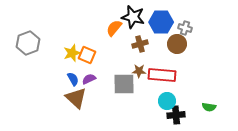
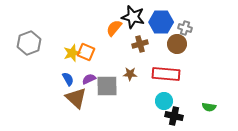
gray hexagon: moved 1 px right
orange square: moved 1 px left, 3 px up
brown star: moved 9 px left, 3 px down
red rectangle: moved 4 px right, 1 px up
blue semicircle: moved 5 px left
gray square: moved 17 px left, 2 px down
cyan circle: moved 3 px left
black cross: moved 2 px left, 1 px down; rotated 18 degrees clockwise
